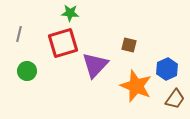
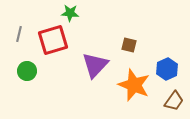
red square: moved 10 px left, 3 px up
orange star: moved 2 px left, 1 px up
brown trapezoid: moved 1 px left, 2 px down
